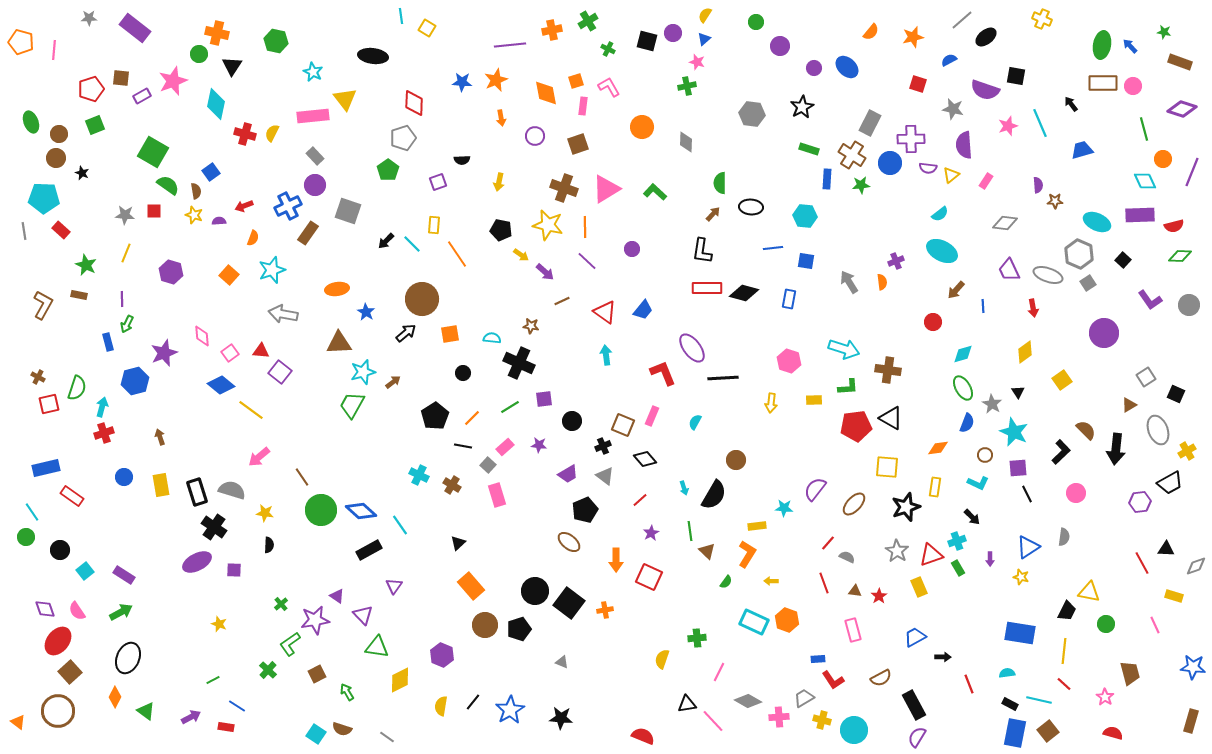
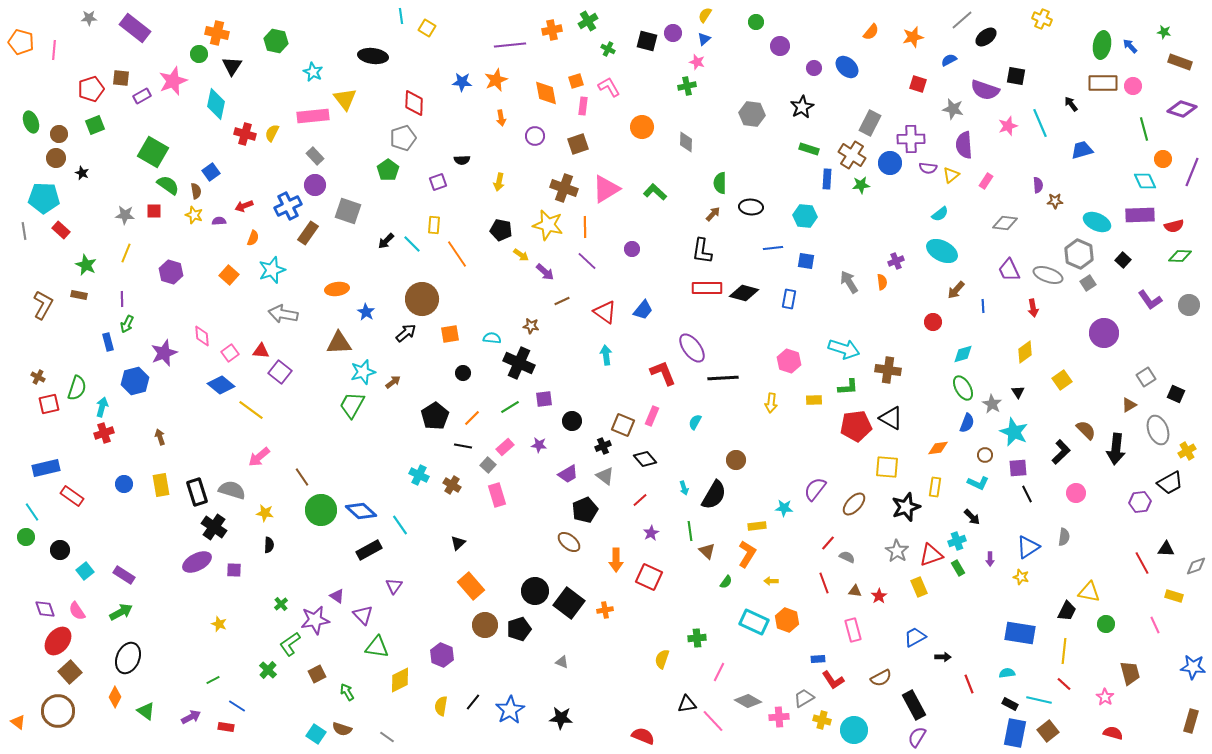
blue circle at (124, 477): moved 7 px down
